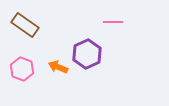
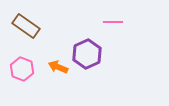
brown rectangle: moved 1 px right, 1 px down
